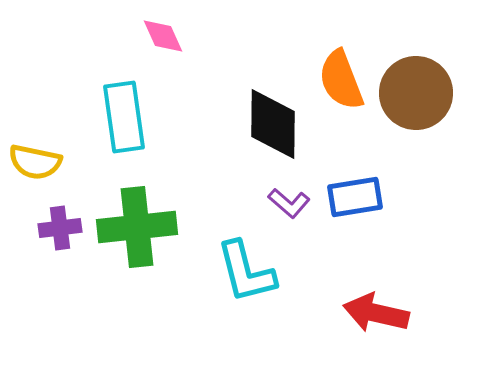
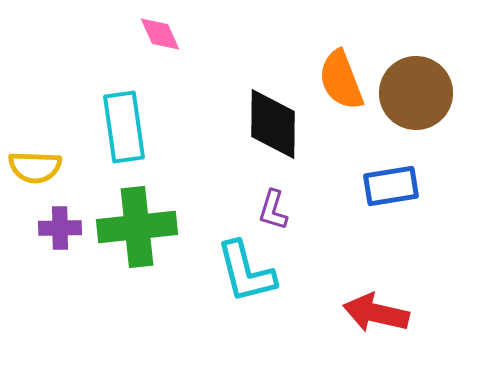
pink diamond: moved 3 px left, 2 px up
cyan rectangle: moved 10 px down
yellow semicircle: moved 5 px down; rotated 10 degrees counterclockwise
blue rectangle: moved 36 px right, 11 px up
purple L-shape: moved 16 px left, 7 px down; rotated 66 degrees clockwise
purple cross: rotated 6 degrees clockwise
